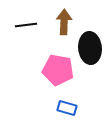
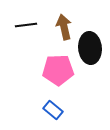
brown arrow: moved 5 px down; rotated 15 degrees counterclockwise
pink pentagon: rotated 12 degrees counterclockwise
blue rectangle: moved 14 px left, 2 px down; rotated 24 degrees clockwise
